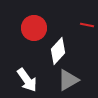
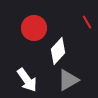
red line: moved 3 px up; rotated 48 degrees clockwise
